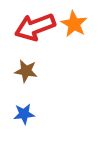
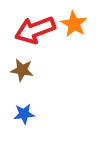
red arrow: moved 3 px down
brown star: moved 4 px left, 1 px up
